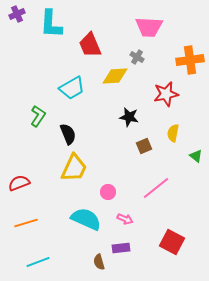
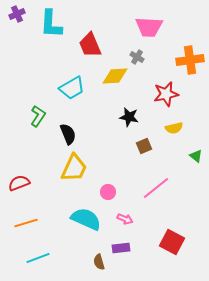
yellow semicircle: moved 1 px right, 5 px up; rotated 114 degrees counterclockwise
cyan line: moved 4 px up
